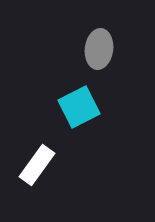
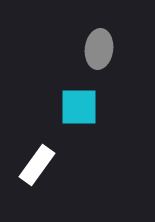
cyan square: rotated 27 degrees clockwise
